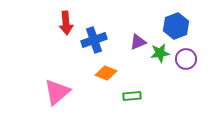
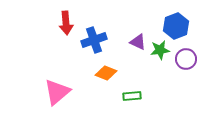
purple triangle: rotated 48 degrees clockwise
green star: moved 3 px up
